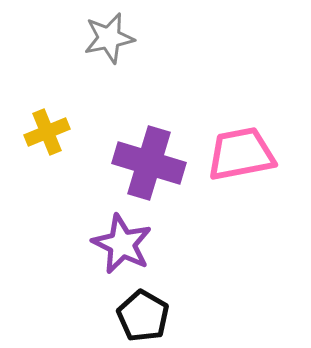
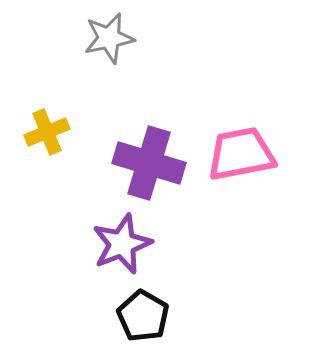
purple star: rotated 24 degrees clockwise
